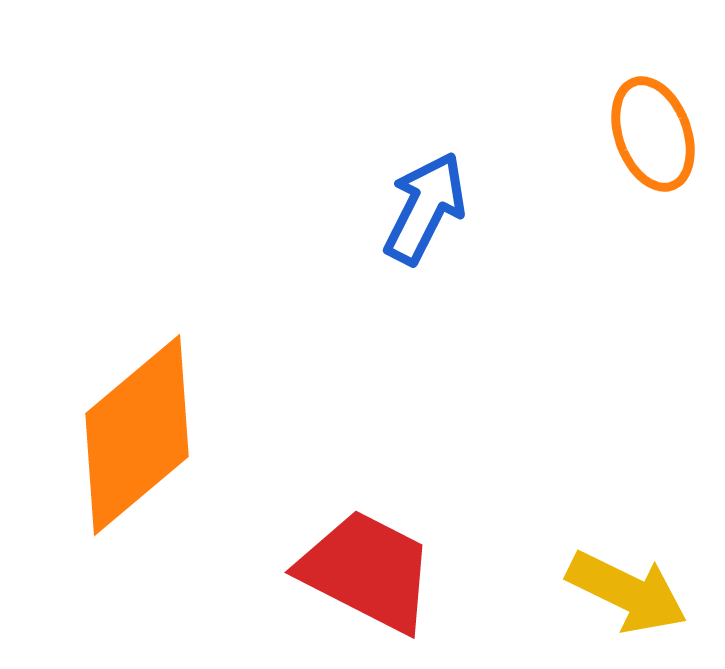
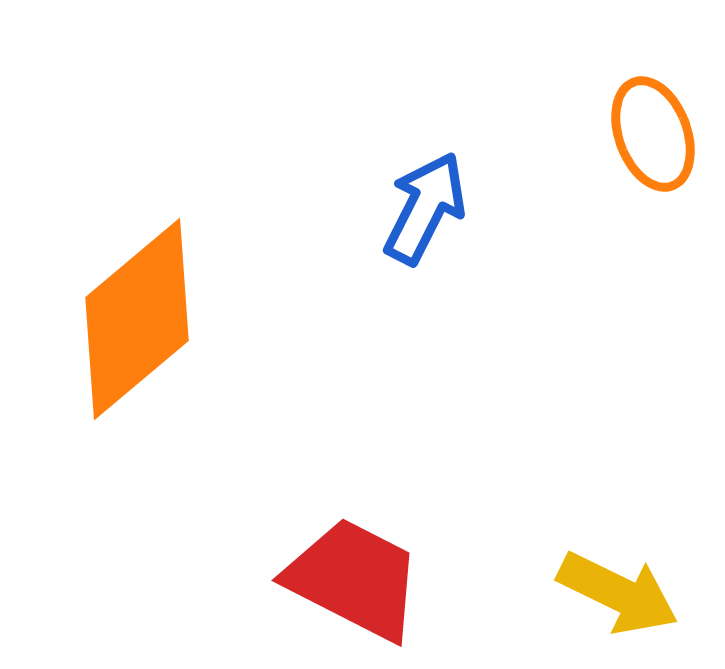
orange diamond: moved 116 px up
red trapezoid: moved 13 px left, 8 px down
yellow arrow: moved 9 px left, 1 px down
